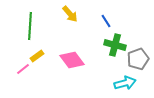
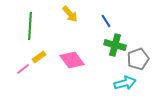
yellow rectangle: moved 2 px right, 1 px down
